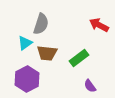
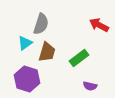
brown trapezoid: moved 1 px up; rotated 80 degrees counterclockwise
purple hexagon: rotated 15 degrees counterclockwise
purple semicircle: rotated 40 degrees counterclockwise
